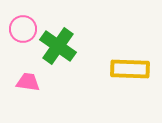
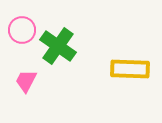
pink circle: moved 1 px left, 1 px down
pink trapezoid: moved 2 px left, 1 px up; rotated 70 degrees counterclockwise
